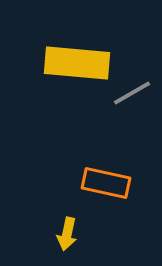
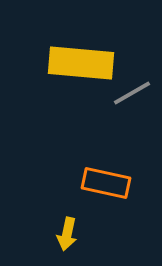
yellow rectangle: moved 4 px right
